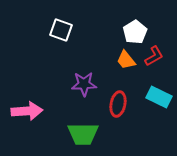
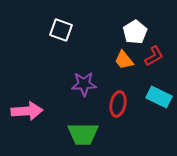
orange trapezoid: moved 2 px left
